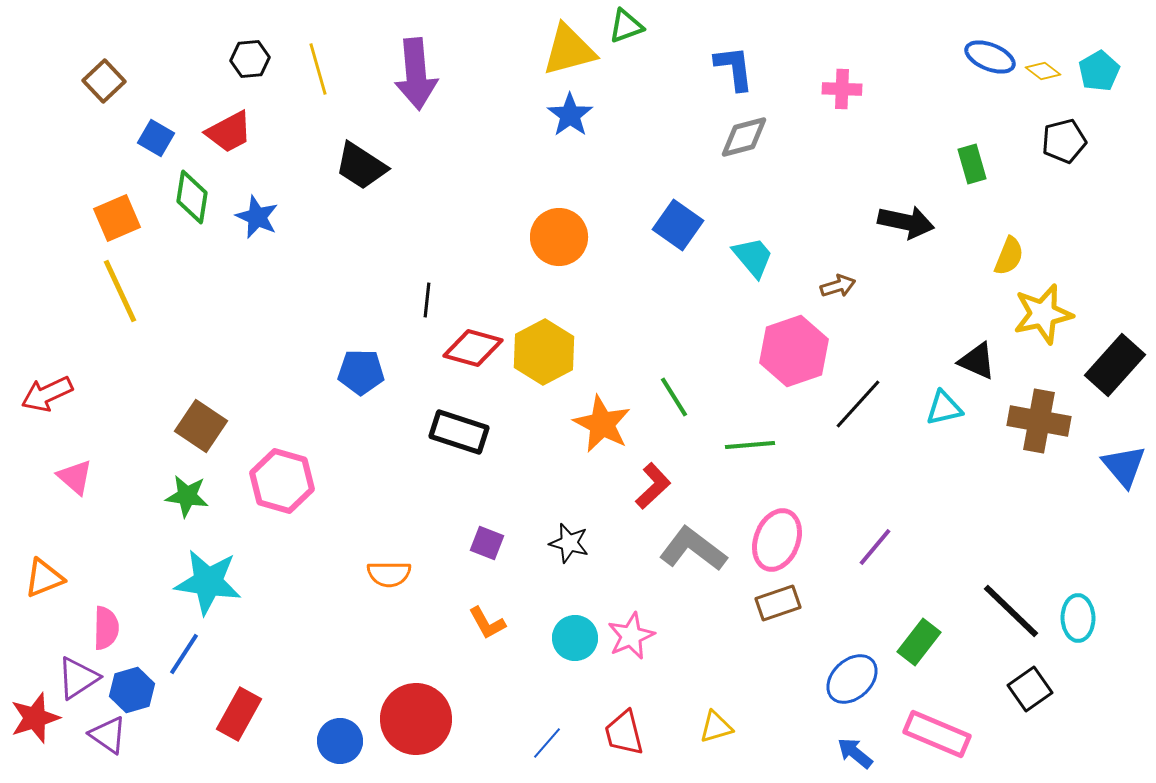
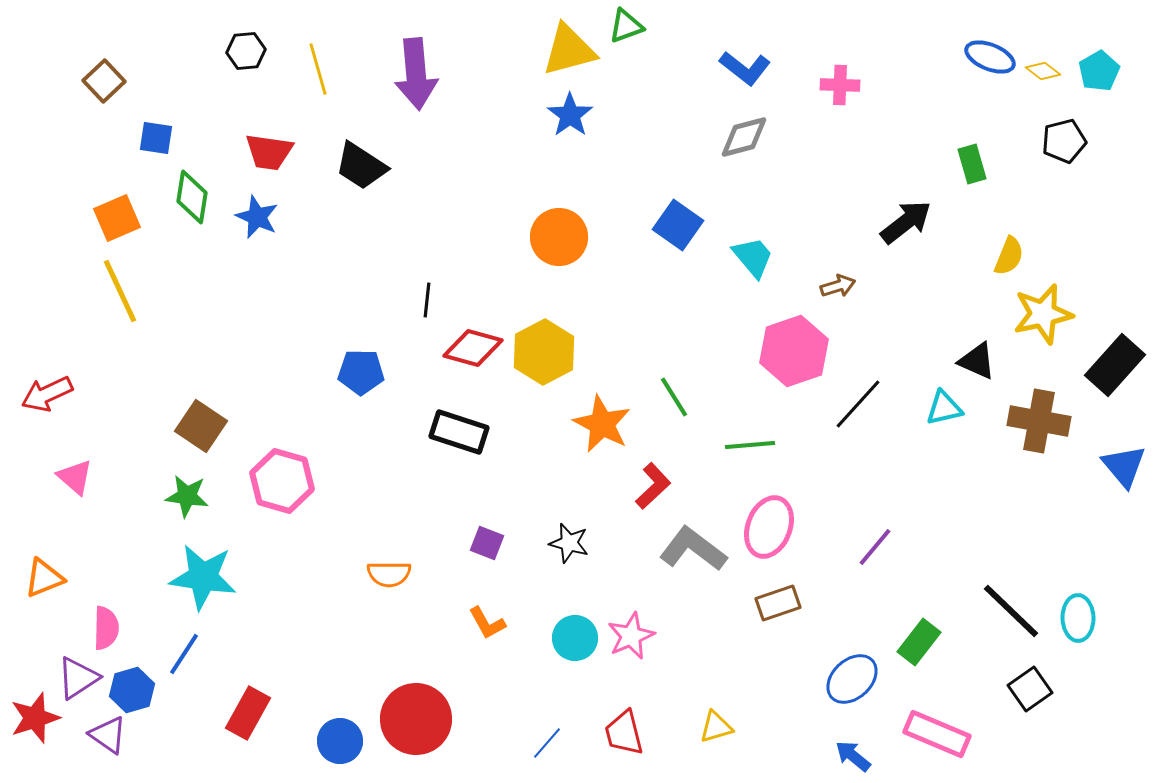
black hexagon at (250, 59): moved 4 px left, 8 px up
blue L-shape at (734, 68): moved 11 px right; rotated 135 degrees clockwise
pink cross at (842, 89): moved 2 px left, 4 px up
red trapezoid at (229, 132): moved 40 px right, 20 px down; rotated 36 degrees clockwise
blue square at (156, 138): rotated 21 degrees counterclockwise
black arrow at (906, 222): rotated 50 degrees counterclockwise
pink ellipse at (777, 540): moved 8 px left, 13 px up
cyan star at (208, 582): moved 5 px left, 5 px up
red rectangle at (239, 714): moved 9 px right, 1 px up
blue arrow at (855, 753): moved 2 px left, 3 px down
